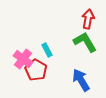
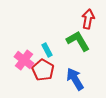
green L-shape: moved 7 px left, 1 px up
pink cross: moved 1 px right, 1 px down
red pentagon: moved 7 px right
blue arrow: moved 6 px left, 1 px up
